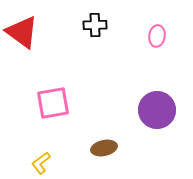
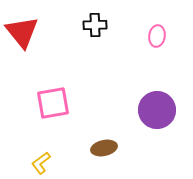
red triangle: rotated 15 degrees clockwise
